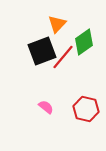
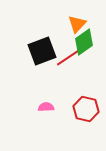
orange triangle: moved 20 px right
red line: moved 6 px right; rotated 16 degrees clockwise
pink semicircle: rotated 42 degrees counterclockwise
